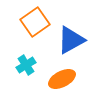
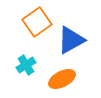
orange square: moved 2 px right
